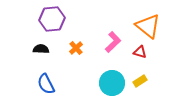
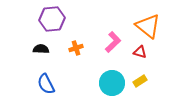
orange cross: rotated 24 degrees clockwise
